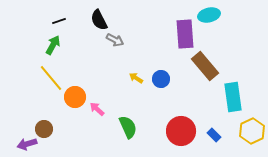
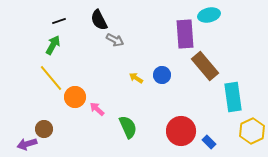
blue circle: moved 1 px right, 4 px up
blue rectangle: moved 5 px left, 7 px down
